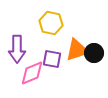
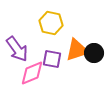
purple arrow: rotated 36 degrees counterclockwise
